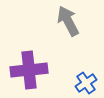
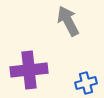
blue cross: rotated 20 degrees clockwise
